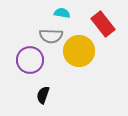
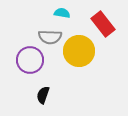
gray semicircle: moved 1 px left, 1 px down
